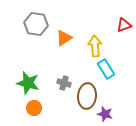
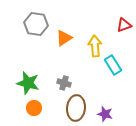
cyan rectangle: moved 7 px right, 4 px up
brown ellipse: moved 11 px left, 12 px down
